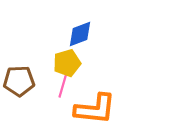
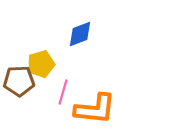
yellow pentagon: moved 26 px left, 1 px down
pink line: moved 7 px down
